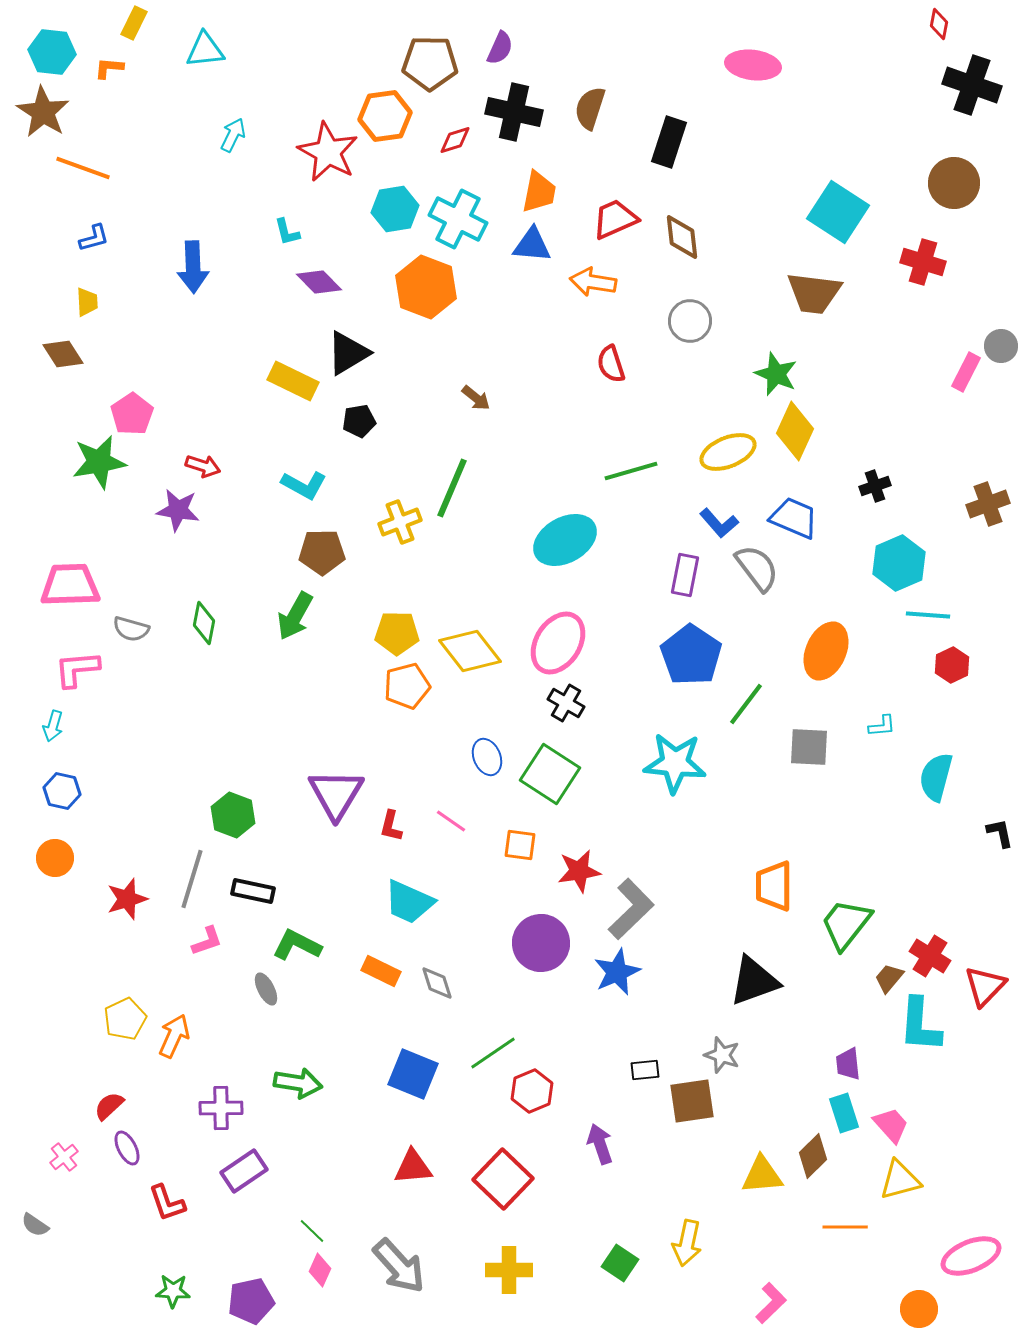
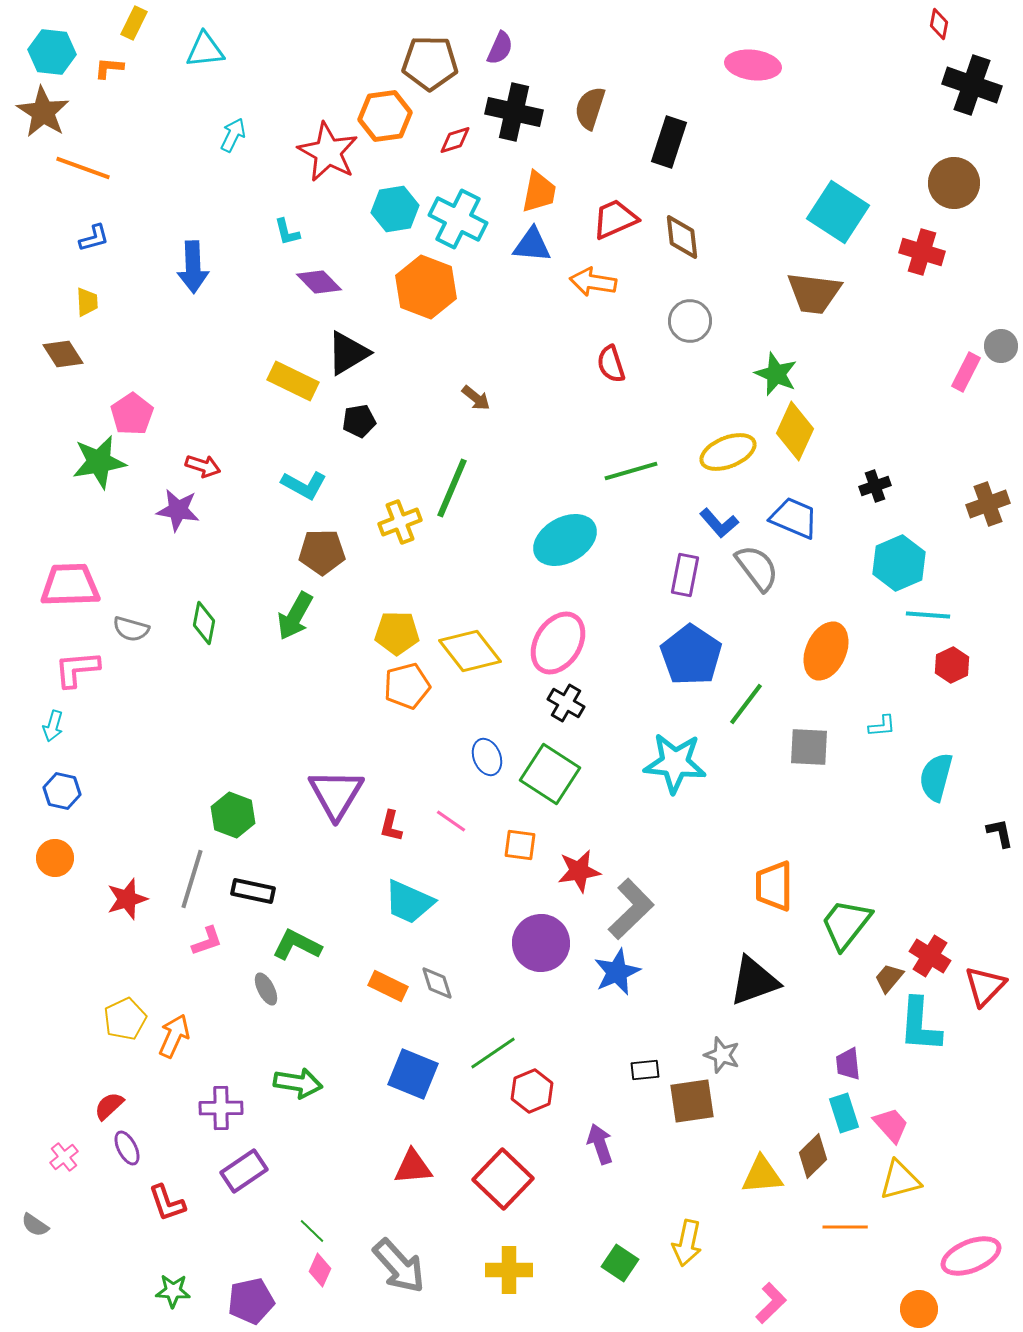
red cross at (923, 262): moved 1 px left, 10 px up
orange rectangle at (381, 971): moved 7 px right, 15 px down
